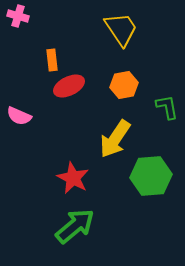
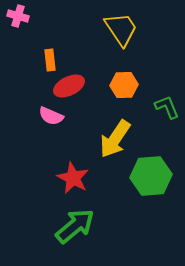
orange rectangle: moved 2 px left
orange hexagon: rotated 8 degrees clockwise
green L-shape: rotated 12 degrees counterclockwise
pink semicircle: moved 32 px right
